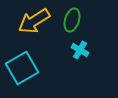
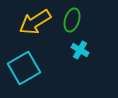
yellow arrow: moved 1 px right, 1 px down
cyan square: moved 2 px right
